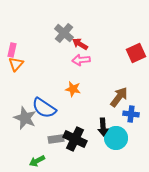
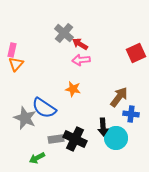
green arrow: moved 3 px up
